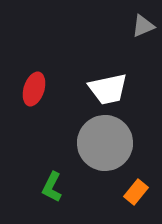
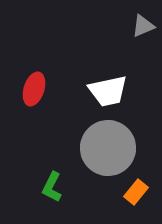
white trapezoid: moved 2 px down
gray circle: moved 3 px right, 5 px down
